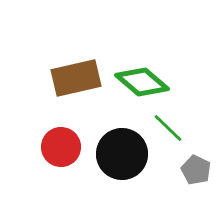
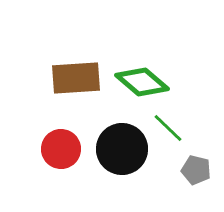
brown rectangle: rotated 9 degrees clockwise
red circle: moved 2 px down
black circle: moved 5 px up
gray pentagon: rotated 12 degrees counterclockwise
